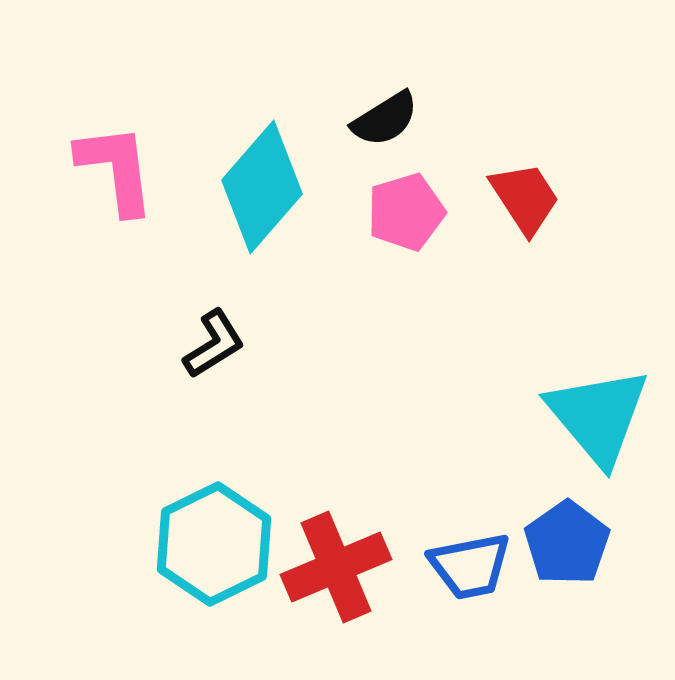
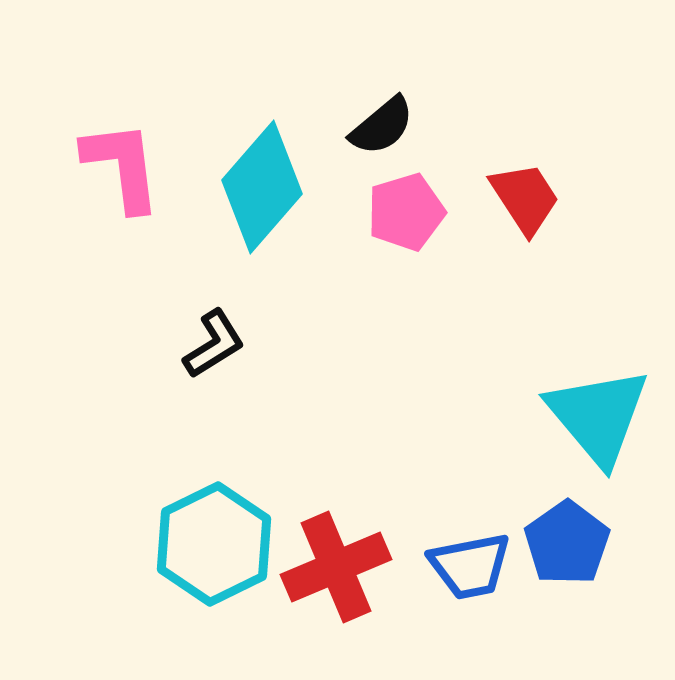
black semicircle: moved 3 px left, 7 px down; rotated 8 degrees counterclockwise
pink L-shape: moved 6 px right, 3 px up
